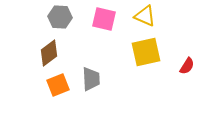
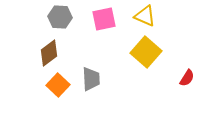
pink square: rotated 25 degrees counterclockwise
yellow square: rotated 36 degrees counterclockwise
red semicircle: moved 12 px down
orange square: rotated 25 degrees counterclockwise
